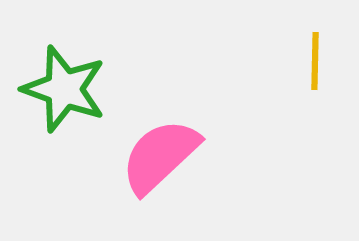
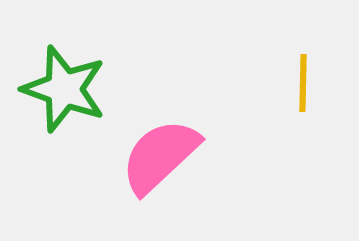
yellow line: moved 12 px left, 22 px down
